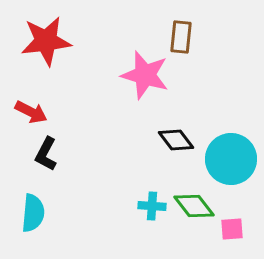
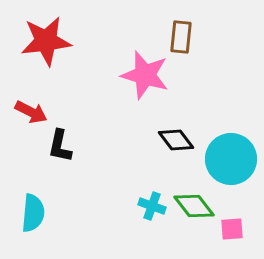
black L-shape: moved 14 px right, 8 px up; rotated 16 degrees counterclockwise
cyan cross: rotated 16 degrees clockwise
